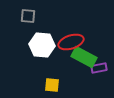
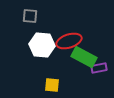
gray square: moved 2 px right
red ellipse: moved 2 px left, 1 px up
